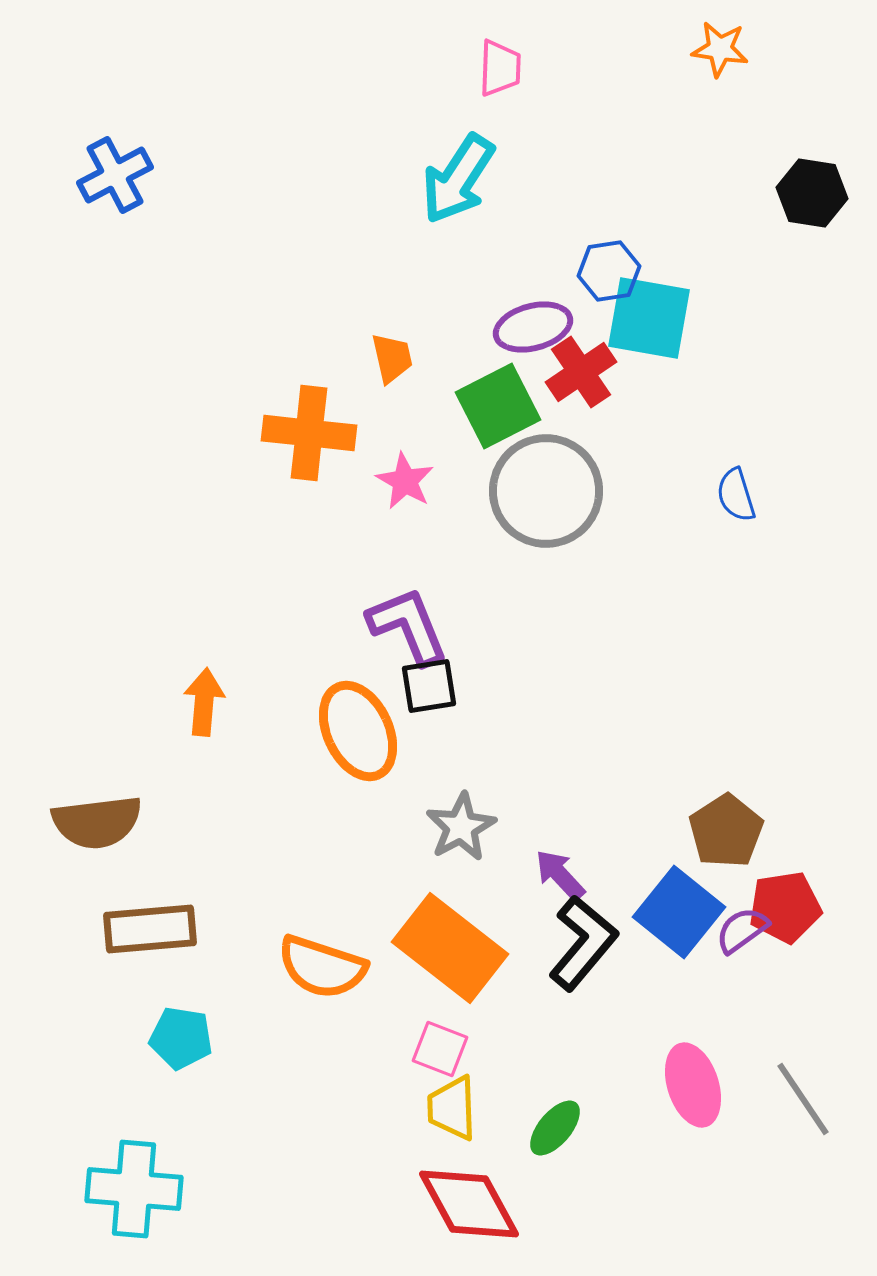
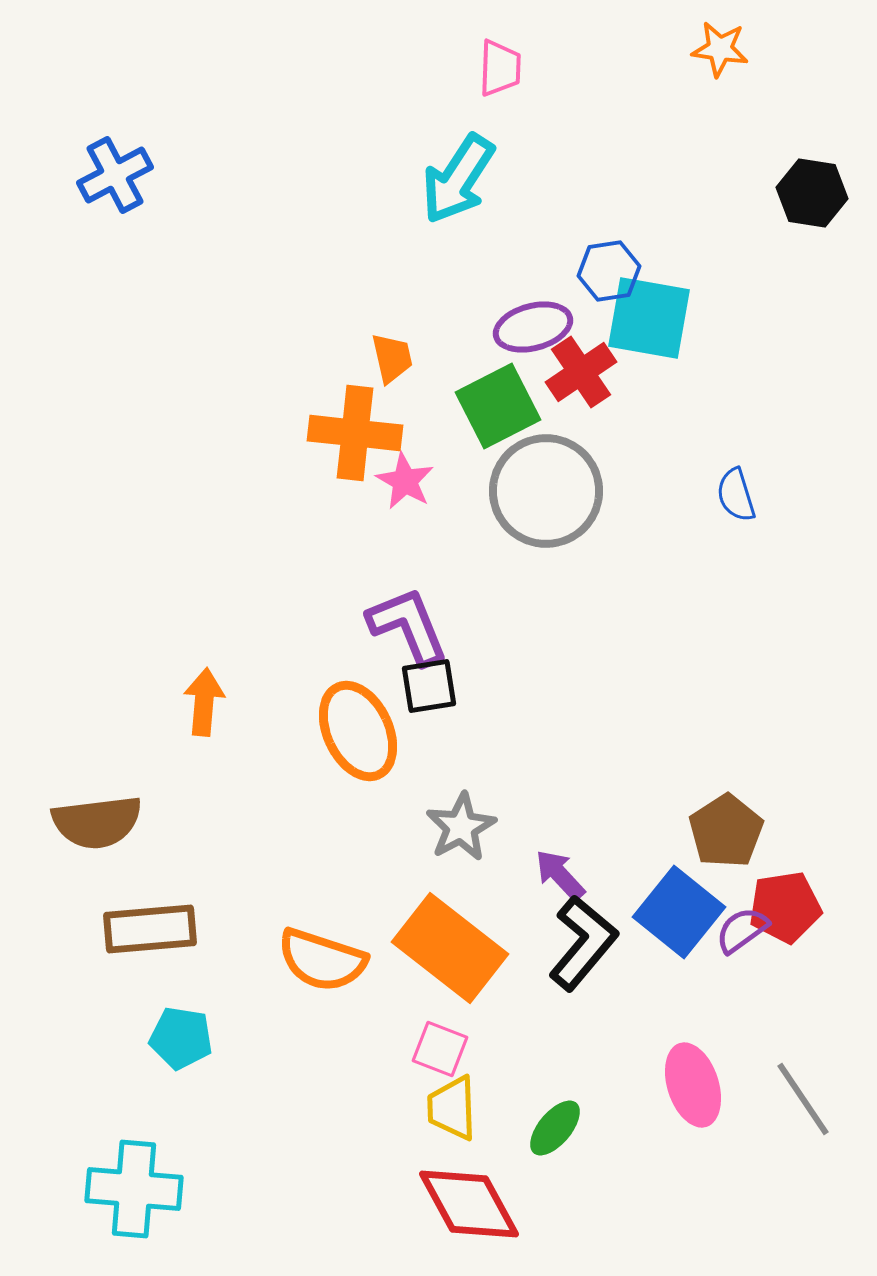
orange cross: moved 46 px right
orange semicircle: moved 7 px up
